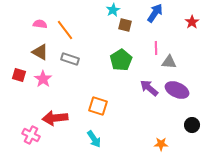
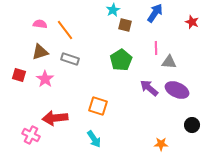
red star: rotated 16 degrees counterclockwise
brown triangle: rotated 48 degrees counterclockwise
pink star: moved 2 px right
